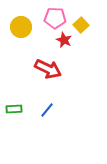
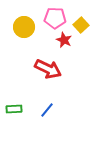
yellow circle: moved 3 px right
